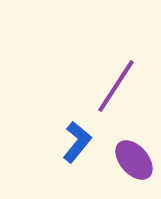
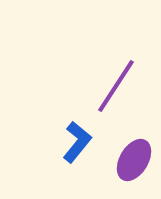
purple ellipse: rotated 72 degrees clockwise
